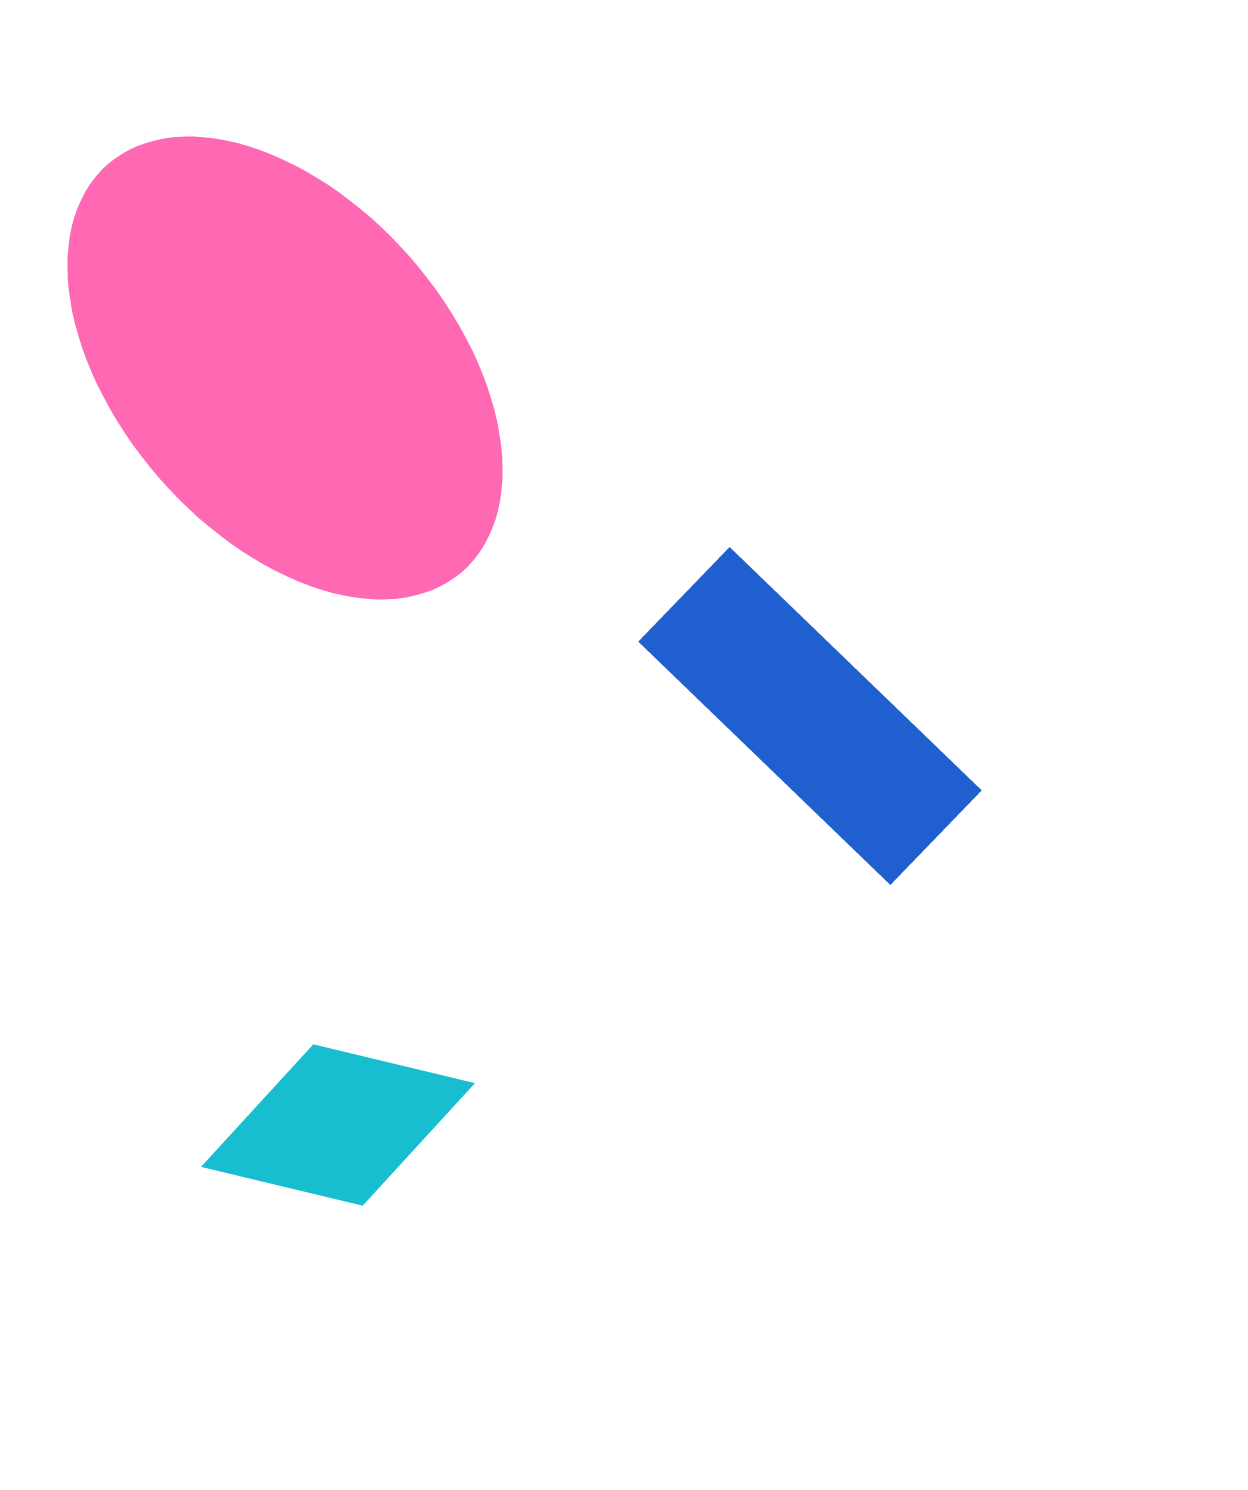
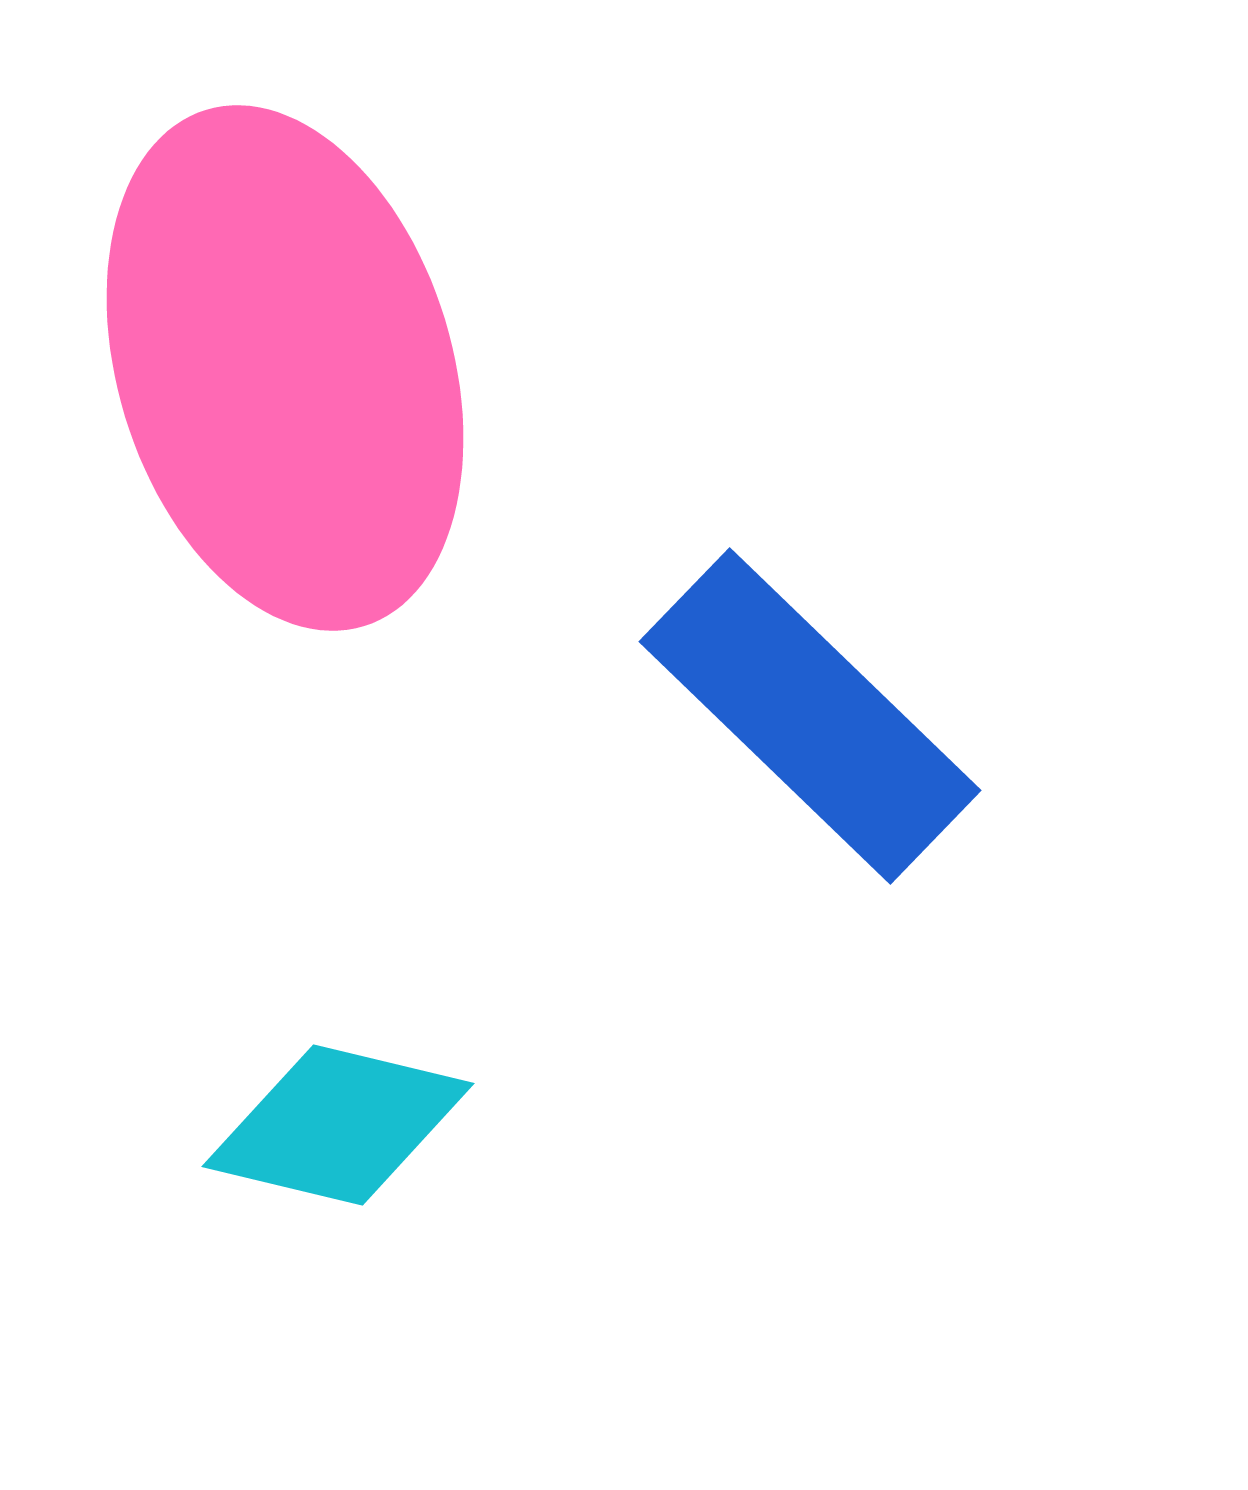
pink ellipse: rotated 24 degrees clockwise
